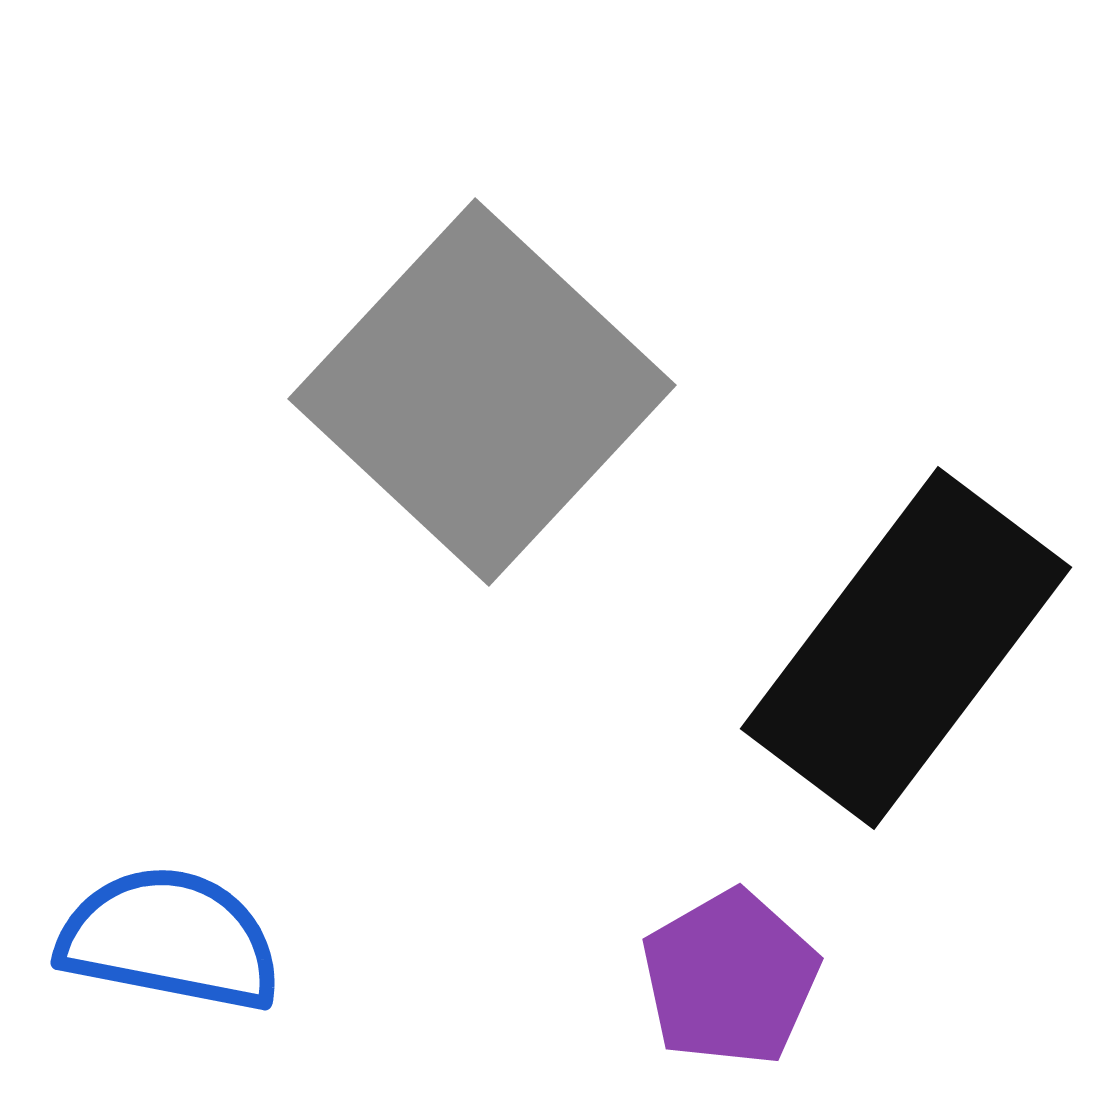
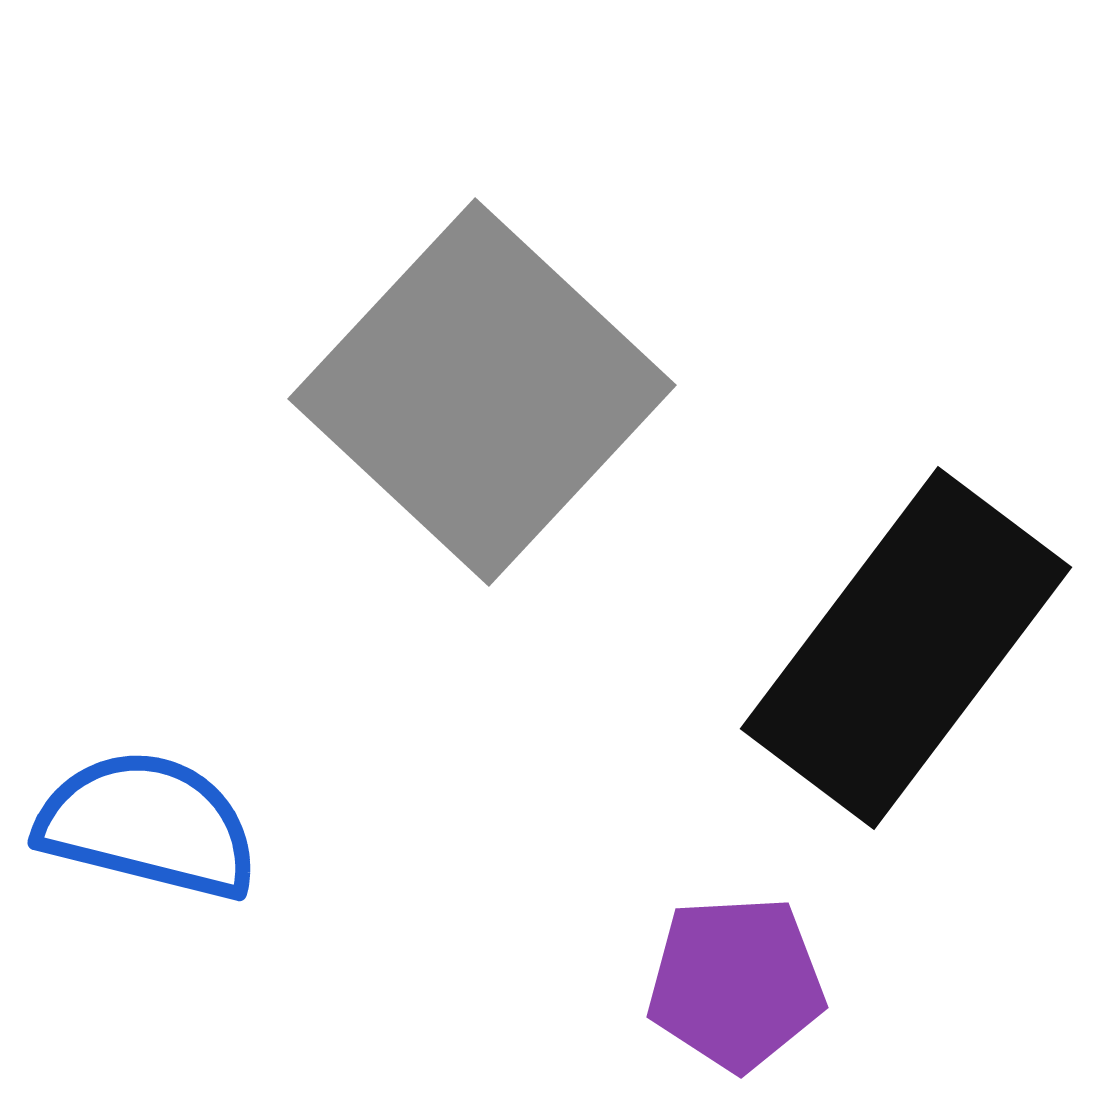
blue semicircle: moved 22 px left, 114 px up; rotated 3 degrees clockwise
purple pentagon: moved 6 px right, 5 px down; rotated 27 degrees clockwise
